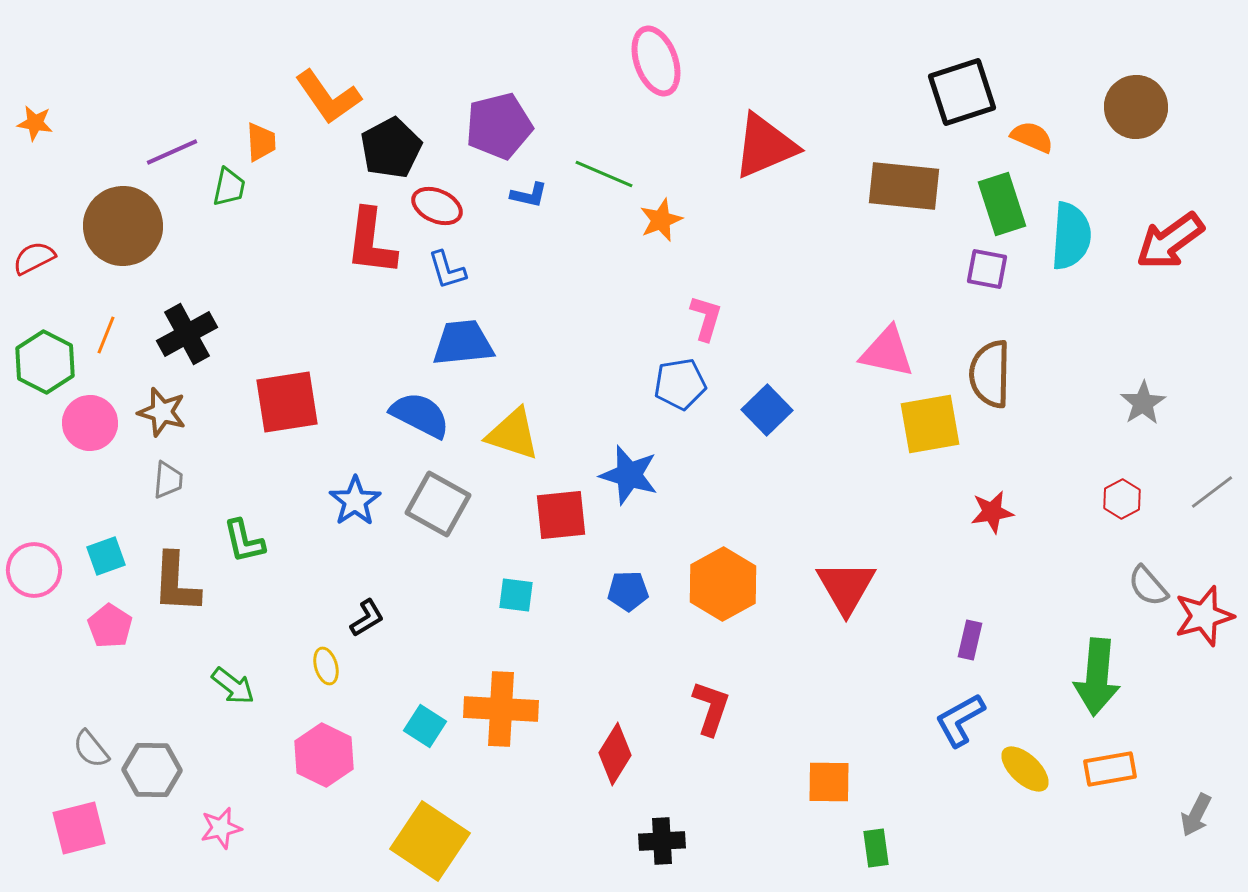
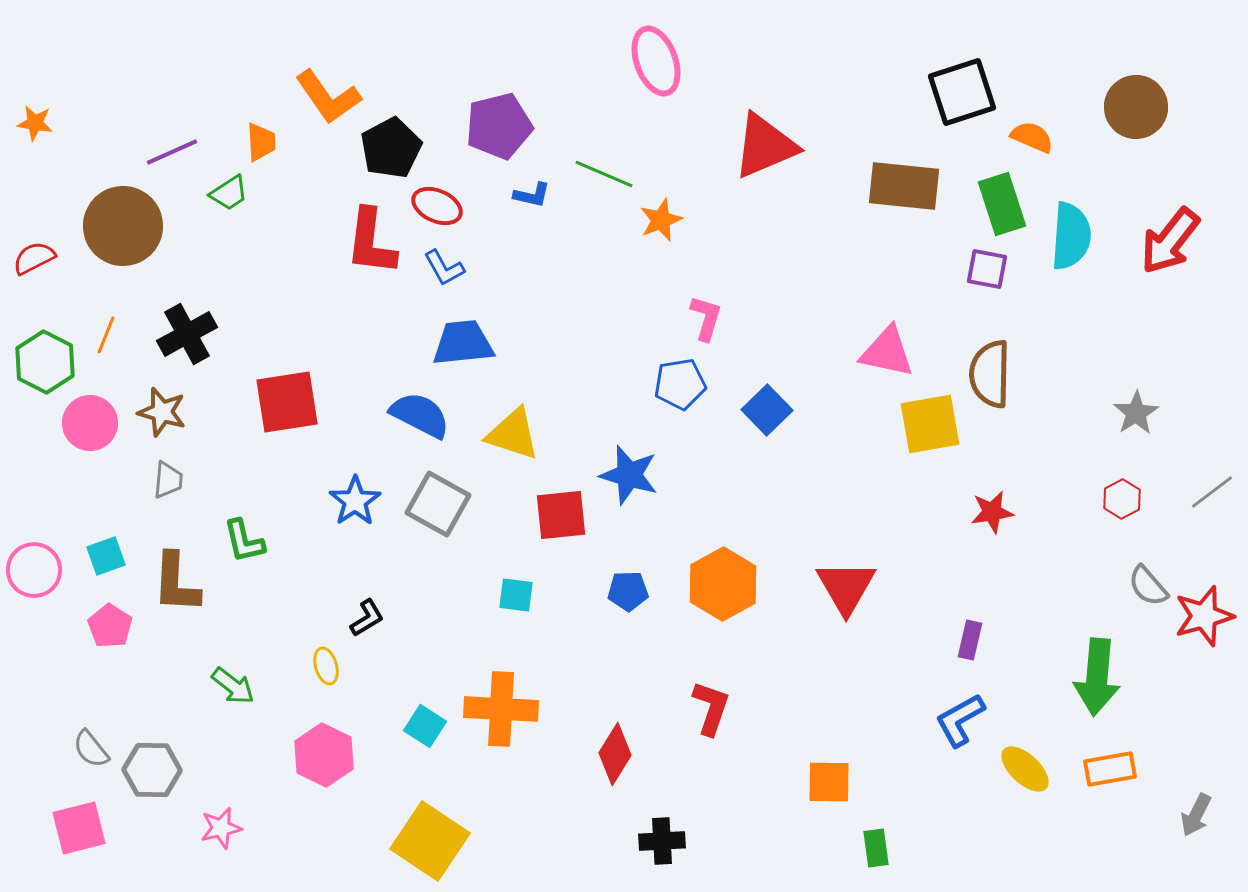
green trapezoid at (229, 187): moved 6 px down; rotated 45 degrees clockwise
blue L-shape at (529, 195): moved 3 px right
red arrow at (1170, 241): rotated 16 degrees counterclockwise
blue L-shape at (447, 270): moved 3 px left, 2 px up; rotated 12 degrees counterclockwise
gray star at (1143, 403): moved 7 px left, 10 px down
